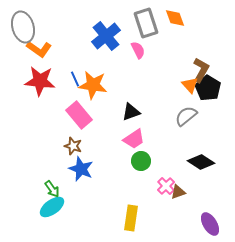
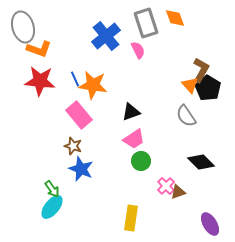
orange L-shape: rotated 15 degrees counterclockwise
gray semicircle: rotated 85 degrees counterclockwise
black diamond: rotated 12 degrees clockwise
cyan ellipse: rotated 15 degrees counterclockwise
